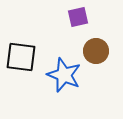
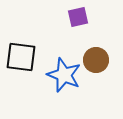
brown circle: moved 9 px down
